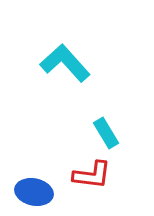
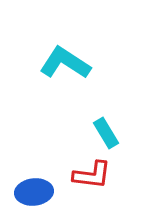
cyan L-shape: rotated 15 degrees counterclockwise
blue ellipse: rotated 18 degrees counterclockwise
